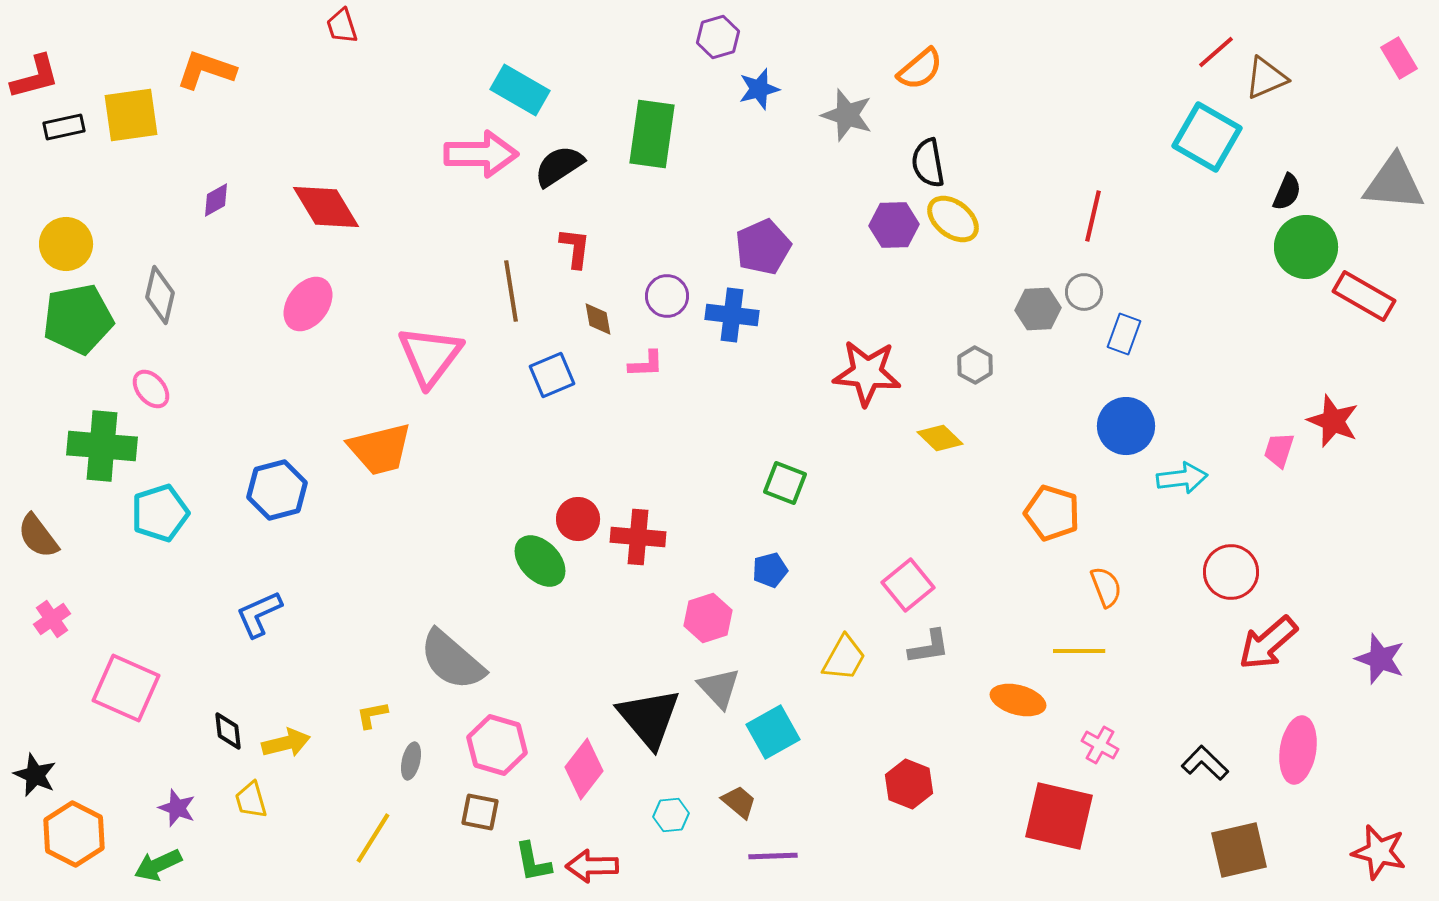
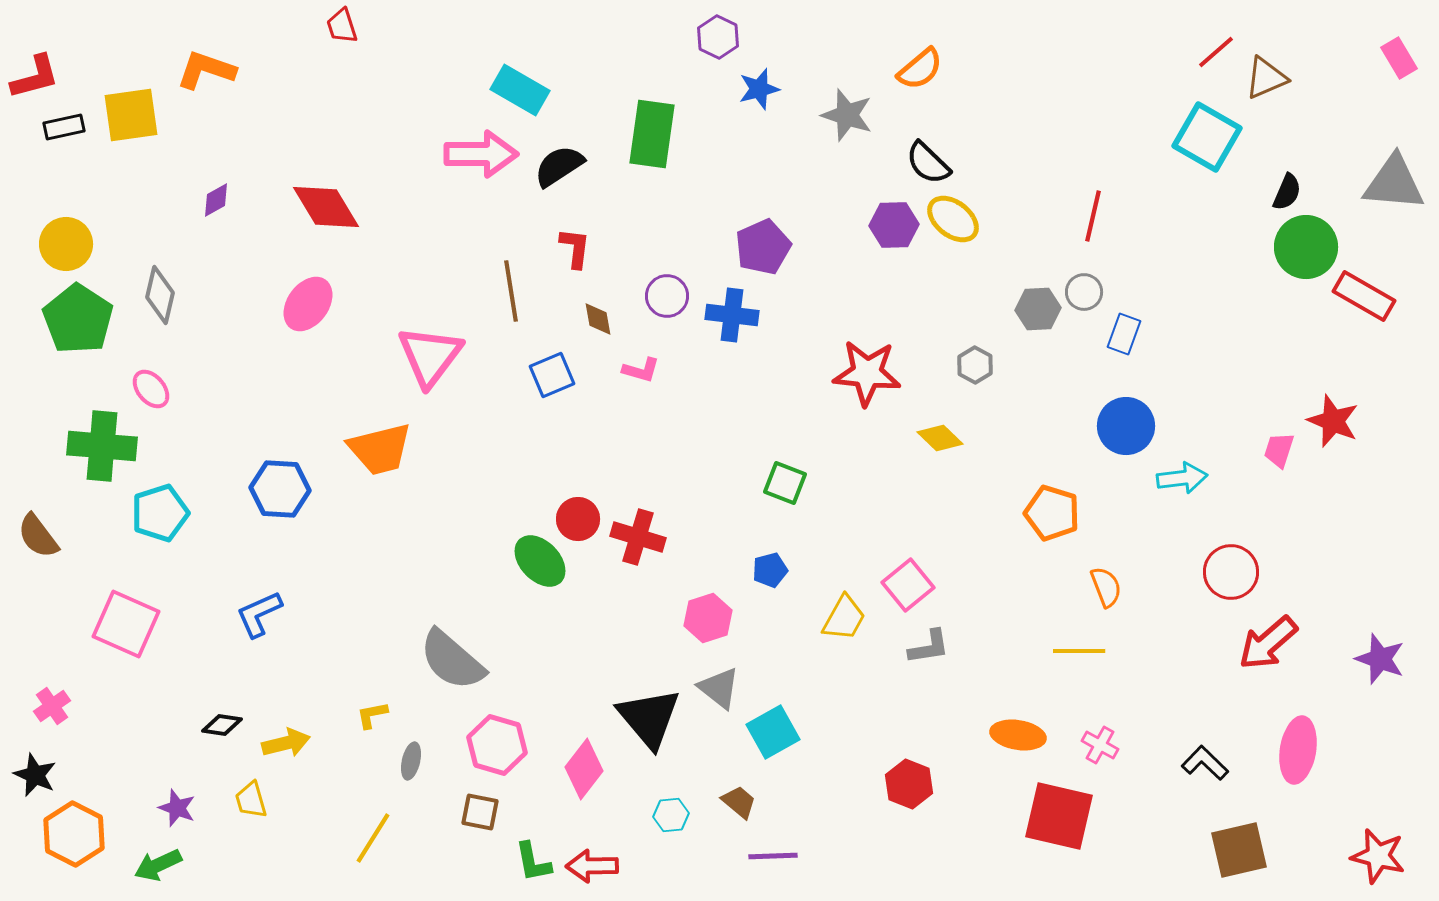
purple hexagon at (718, 37): rotated 18 degrees counterclockwise
black semicircle at (928, 163): rotated 36 degrees counterclockwise
green pentagon at (78, 319): rotated 28 degrees counterclockwise
pink L-shape at (646, 364): moved 5 px left, 6 px down; rotated 18 degrees clockwise
blue hexagon at (277, 490): moved 3 px right, 1 px up; rotated 18 degrees clockwise
red cross at (638, 537): rotated 12 degrees clockwise
pink cross at (52, 619): moved 87 px down
yellow trapezoid at (844, 658): moved 40 px up
pink square at (126, 688): moved 64 px up
gray triangle at (719, 688): rotated 9 degrees counterclockwise
orange ellipse at (1018, 700): moved 35 px down; rotated 6 degrees counterclockwise
black diamond at (228, 731): moved 6 px left, 6 px up; rotated 75 degrees counterclockwise
red star at (1379, 852): moved 1 px left, 4 px down
